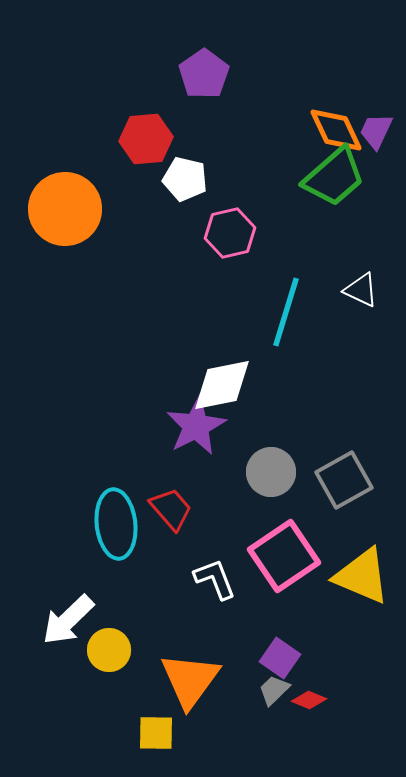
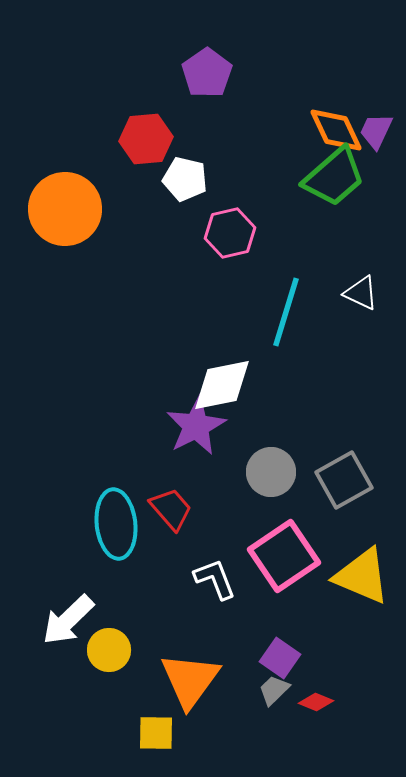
purple pentagon: moved 3 px right, 1 px up
white triangle: moved 3 px down
red diamond: moved 7 px right, 2 px down
